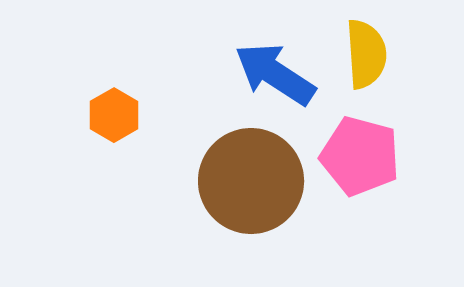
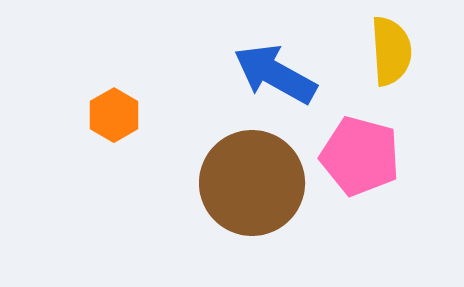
yellow semicircle: moved 25 px right, 3 px up
blue arrow: rotated 4 degrees counterclockwise
brown circle: moved 1 px right, 2 px down
